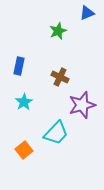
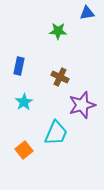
blue triangle: rotated 14 degrees clockwise
green star: rotated 24 degrees clockwise
cyan trapezoid: rotated 20 degrees counterclockwise
